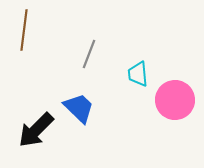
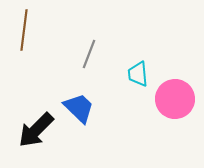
pink circle: moved 1 px up
